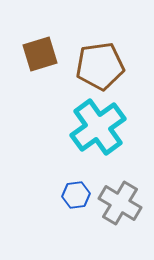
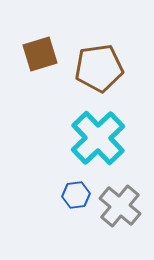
brown pentagon: moved 1 px left, 2 px down
cyan cross: moved 11 px down; rotated 8 degrees counterclockwise
gray cross: moved 3 px down; rotated 9 degrees clockwise
